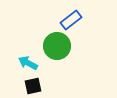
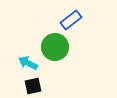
green circle: moved 2 px left, 1 px down
